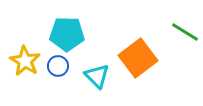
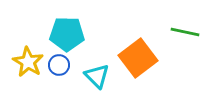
green line: rotated 20 degrees counterclockwise
yellow star: moved 3 px right, 1 px down
blue circle: moved 1 px right, 1 px up
